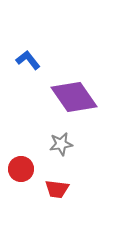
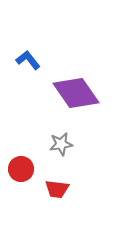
purple diamond: moved 2 px right, 4 px up
